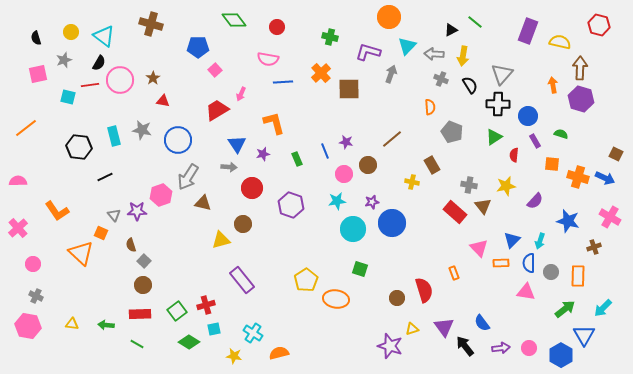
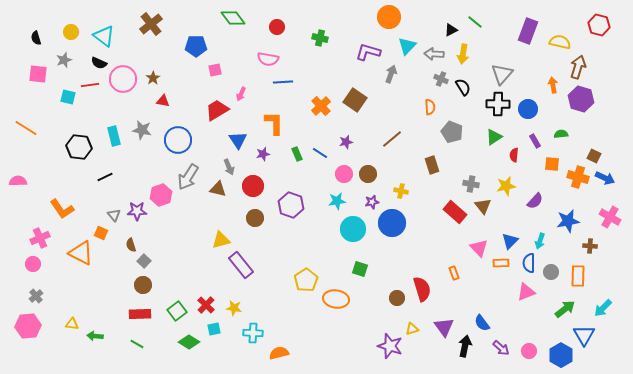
green diamond at (234, 20): moved 1 px left, 2 px up
brown cross at (151, 24): rotated 35 degrees clockwise
green cross at (330, 37): moved 10 px left, 1 px down
blue pentagon at (198, 47): moved 2 px left, 1 px up
yellow arrow at (463, 56): moved 2 px up
black semicircle at (99, 63): rotated 84 degrees clockwise
brown arrow at (580, 68): moved 2 px left, 1 px up; rotated 15 degrees clockwise
pink square at (215, 70): rotated 32 degrees clockwise
orange cross at (321, 73): moved 33 px down
pink square at (38, 74): rotated 18 degrees clockwise
pink circle at (120, 80): moved 3 px right, 1 px up
black semicircle at (470, 85): moved 7 px left, 2 px down
brown square at (349, 89): moved 6 px right, 11 px down; rotated 35 degrees clockwise
blue circle at (528, 116): moved 7 px up
orange L-shape at (274, 123): rotated 15 degrees clockwise
orange line at (26, 128): rotated 70 degrees clockwise
green semicircle at (561, 134): rotated 24 degrees counterclockwise
purple star at (346, 142): rotated 24 degrees counterclockwise
blue triangle at (237, 144): moved 1 px right, 4 px up
blue line at (325, 151): moved 5 px left, 2 px down; rotated 35 degrees counterclockwise
brown square at (616, 154): moved 22 px left, 2 px down
green rectangle at (297, 159): moved 5 px up
brown circle at (368, 165): moved 9 px down
brown rectangle at (432, 165): rotated 12 degrees clockwise
gray arrow at (229, 167): rotated 63 degrees clockwise
yellow cross at (412, 182): moved 11 px left, 9 px down
gray cross at (469, 185): moved 2 px right, 1 px up
red circle at (252, 188): moved 1 px right, 2 px up
brown triangle at (203, 203): moved 15 px right, 14 px up
orange L-shape at (57, 211): moved 5 px right, 2 px up
blue star at (568, 221): rotated 25 degrees counterclockwise
brown circle at (243, 224): moved 12 px right, 6 px up
pink cross at (18, 228): moved 22 px right, 10 px down; rotated 18 degrees clockwise
blue triangle at (512, 240): moved 2 px left, 1 px down
brown cross at (594, 247): moved 4 px left, 1 px up; rotated 24 degrees clockwise
orange triangle at (81, 253): rotated 16 degrees counterclockwise
purple rectangle at (242, 280): moved 1 px left, 15 px up
red semicircle at (424, 290): moved 2 px left, 1 px up
pink triangle at (526, 292): rotated 30 degrees counterclockwise
gray cross at (36, 296): rotated 24 degrees clockwise
red cross at (206, 305): rotated 30 degrees counterclockwise
green arrow at (106, 325): moved 11 px left, 11 px down
pink hexagon at (28, 326): rotated 15 degrees counterclockwise
cyan cross at (253, 333): rotated 30 degrees counterclockwise
black arrow at (465, 346): rotated 50 degrees clockwise
purple arrow at (501, 348): rotated 48 degrees clockwise
pink circle at (529, 348): moved 3 px down
yellow star at (234, 356): moved 48 px up
